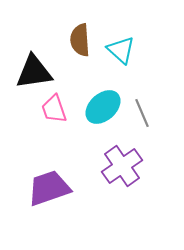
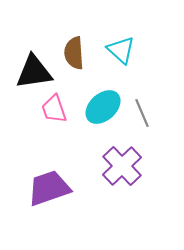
brown semicircle: moved 6 px left, 13 px down
purple cross: rotated 9 degrees counterclockwise
